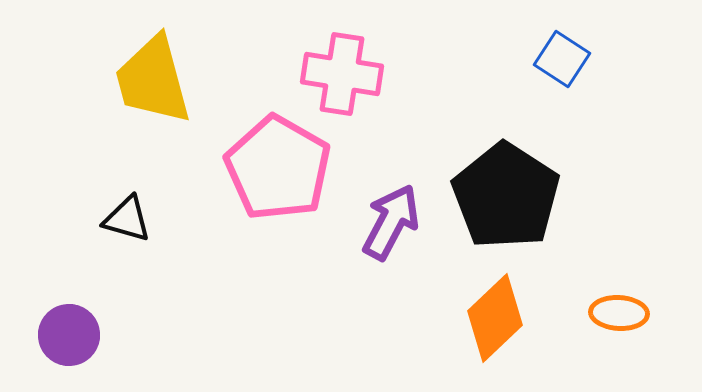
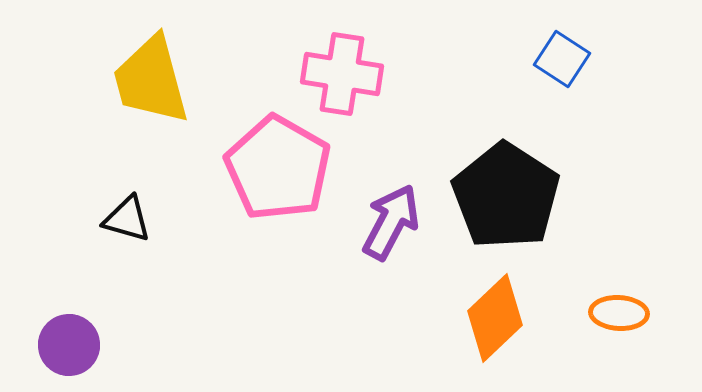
yellow trapezoid: moved 2 px left
purple circle: moved 10 px down
